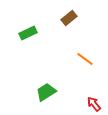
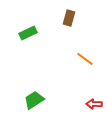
brown rectangle: rotated 35 degrees counterclockwise
green trapezoid: moved 12 px left, 8 px down
red arrow: rotated 49 degrees counterclockwise
